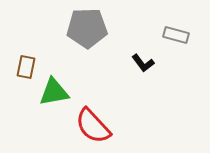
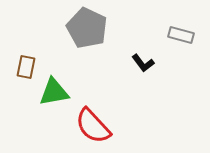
gray pentagon: rotated 27 degrees clockwise
gray rectangle: moved 5 px right
